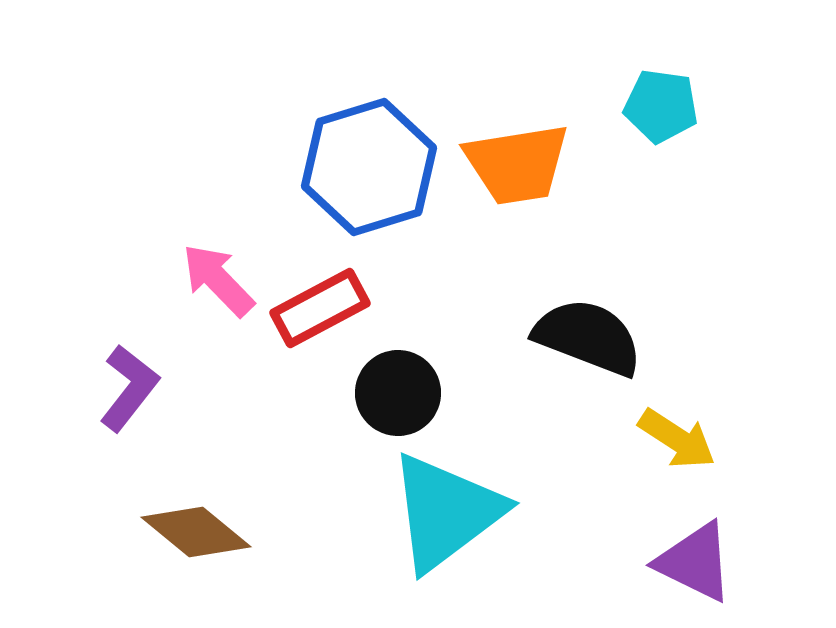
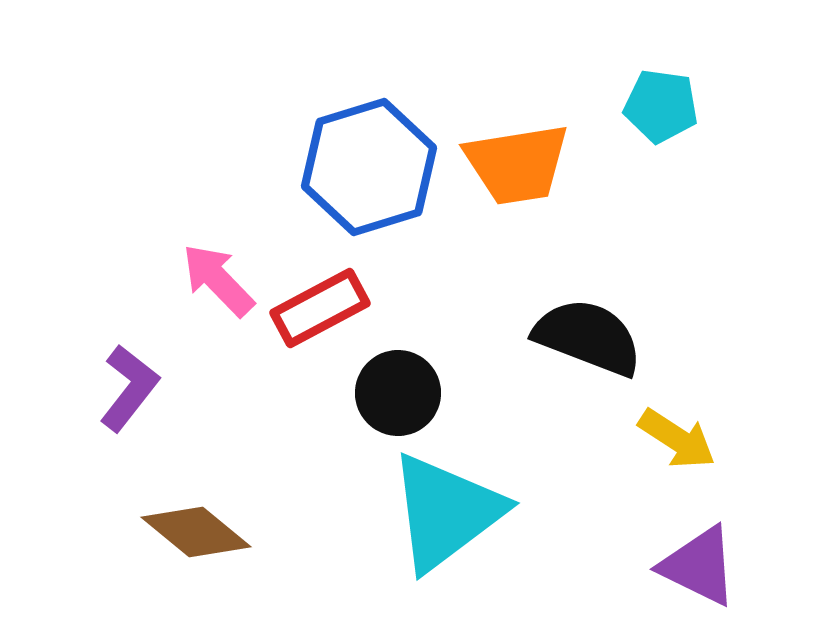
purple triangle: moved 4 px right, 4 px down
